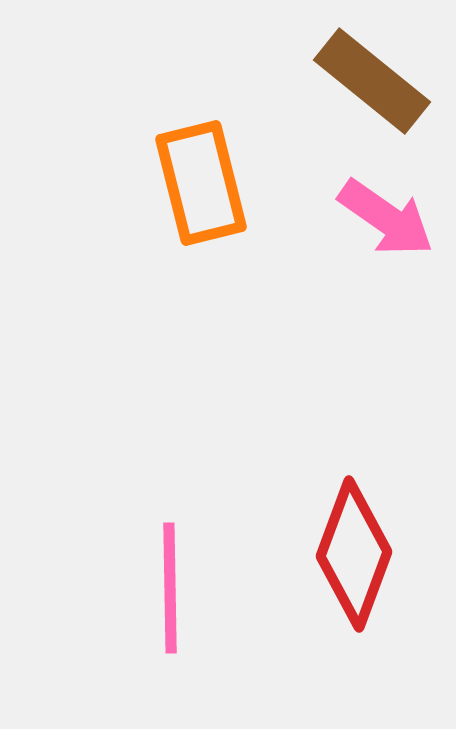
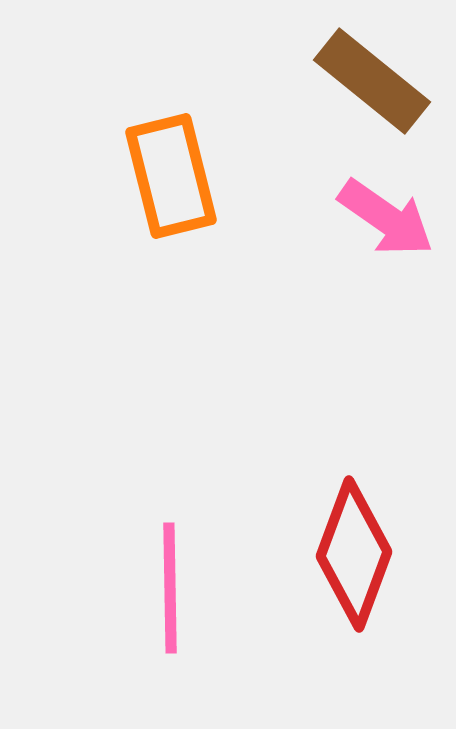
orange rectangle: moved 30 px left, 7 px up
